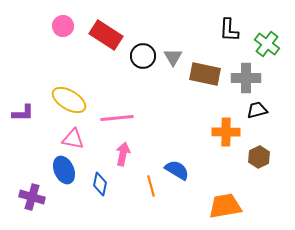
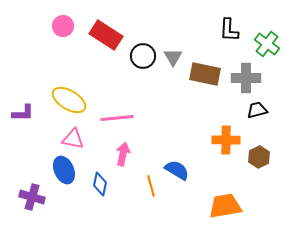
orange cross: moved 8 px down
